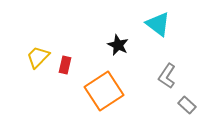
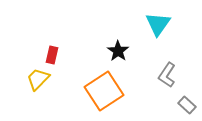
cyan triangle: rotated 28 degrees clockwise
black star: moved 6 px down; rotated 10 degrees clockwise
yellow trapezoid: moved 22 px down
red rectangle: moved 13 px left, 10 px up
gray L-shape: moved 1 px up
